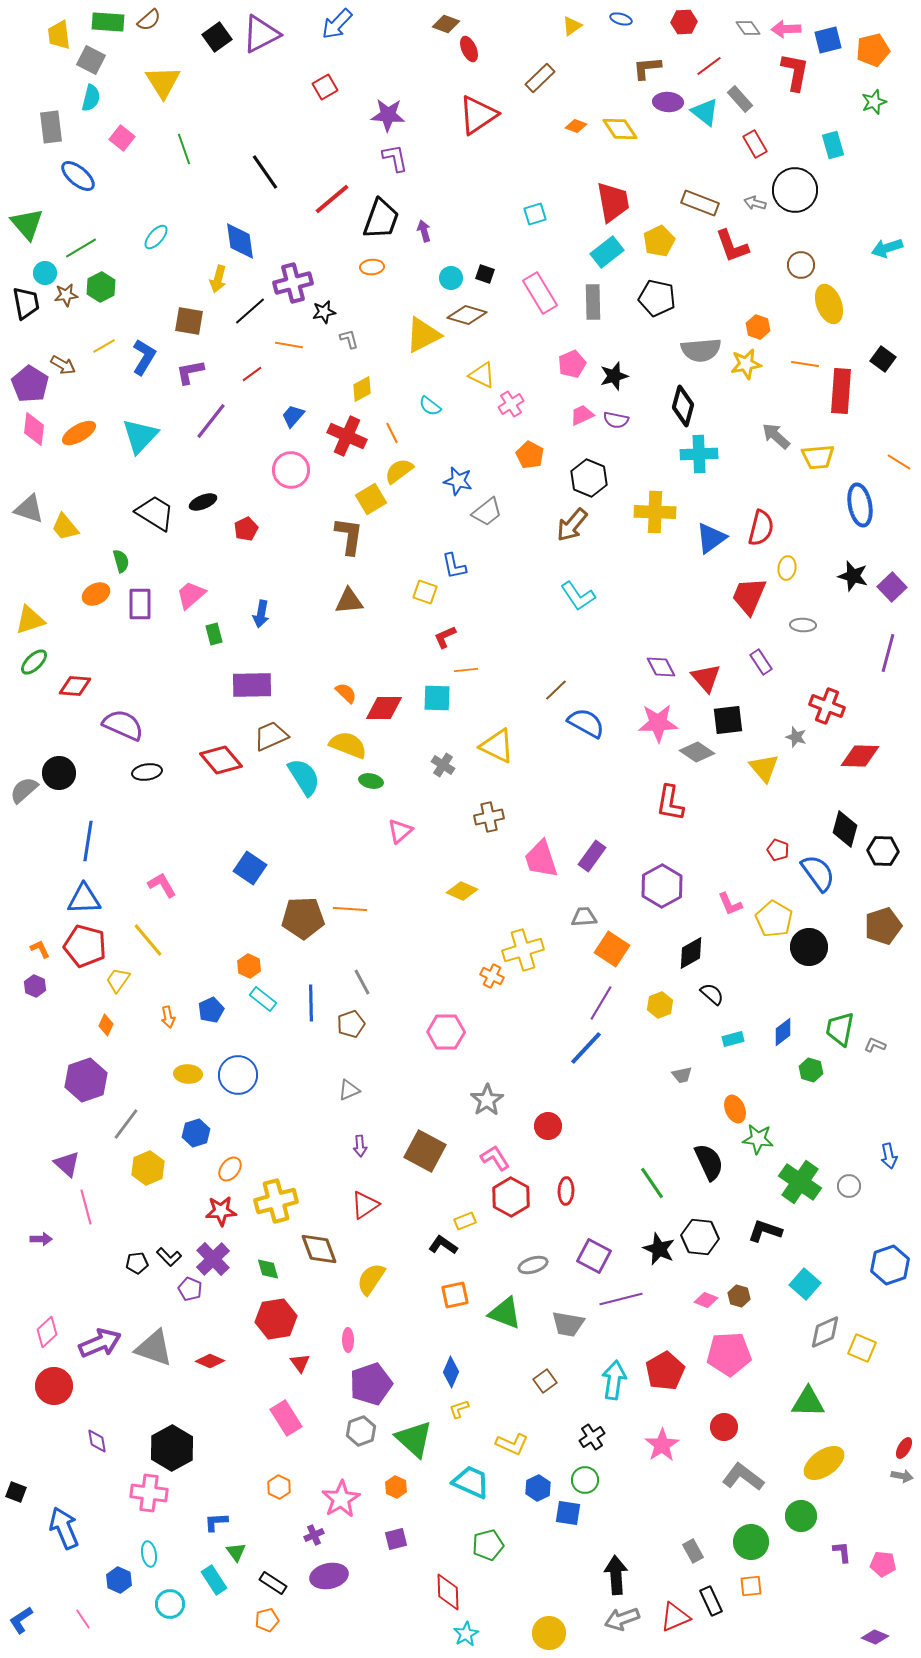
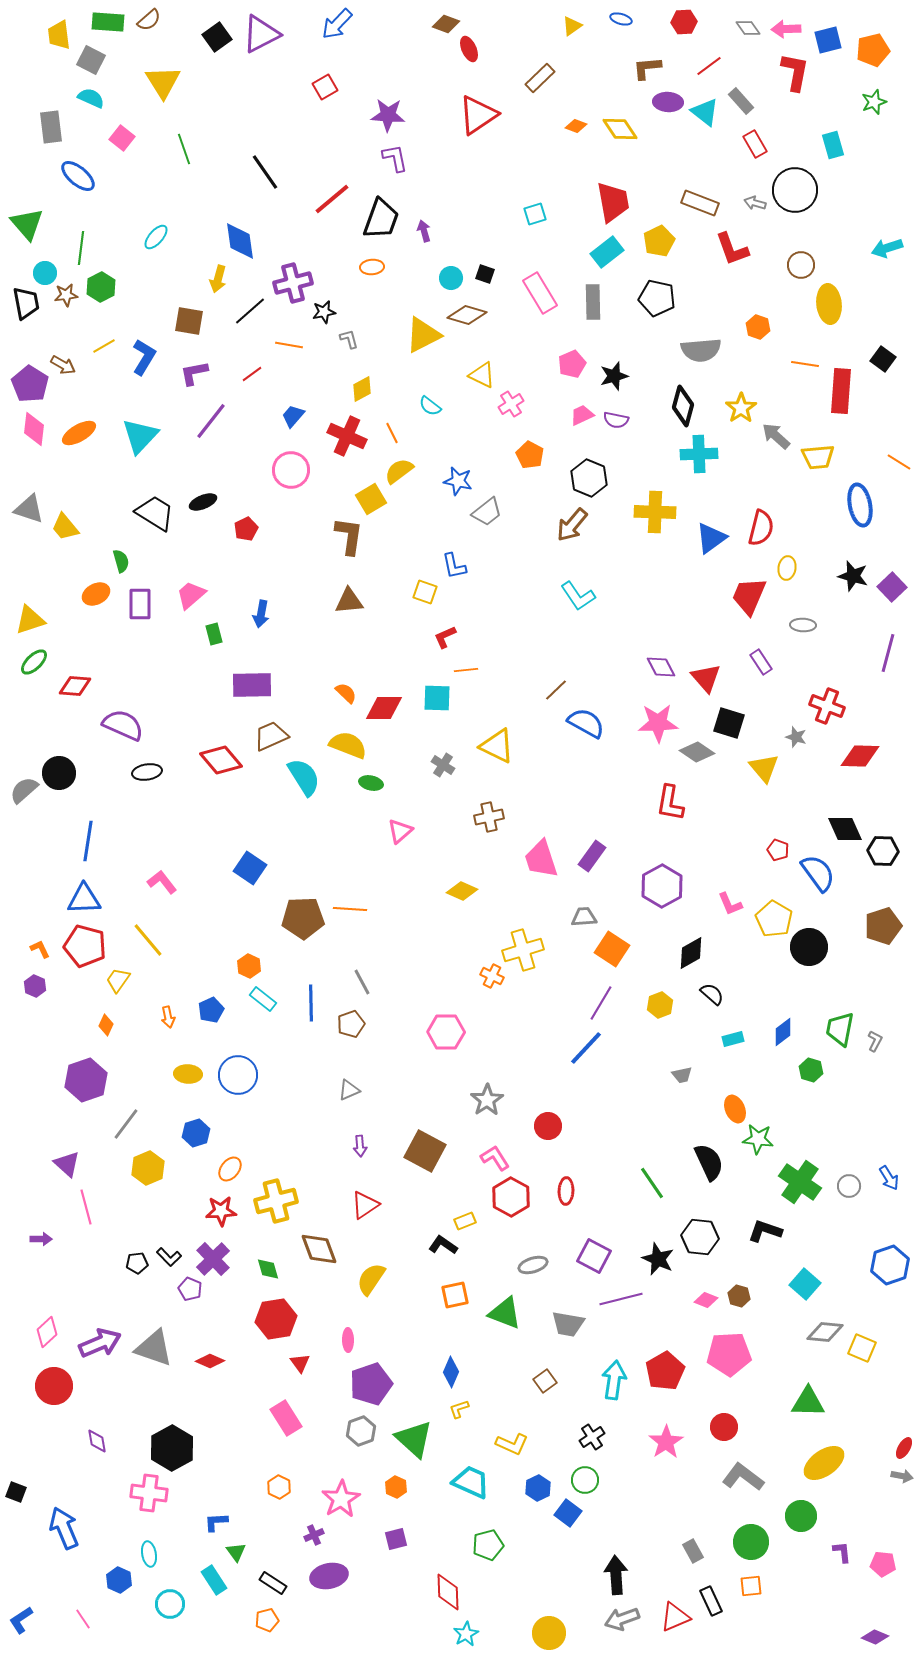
cyan semicircle at (91, 98): rotated 80 degrees counterclockwise
gray rectangle at (740, 99): moved 1 px right, 2 px down
red L-shape at (732, 246): moved 3 px down
green line at (81, 248): rotated 52 degrees counterclockwise
yellow ellipse at (829, 304): rotated 15 degrees clockwise
yellow star at (746, 364): moved 5 px left, 44 px down; rotated 24 degrees counterclockwise
purple L-shape at (190, 372): moved 4 px right, 1 px down
black square at (728, 720): moved 1 px right, 3 px down; rotated 24 degrees clockwise
green ellipse at (371, 781): moved 2 px down
black diamond at (845, 829): rotated 39 degrees counterclockwise
pink L-shape at (162, 885): moved 3 px up; rotated 8 degrees counterclockwise
gray L-shape at (875, 1045): moved 4 px up; rotated 95 degrees clockwise
blue arrow at (889, 1156): moved 22 px down; rotated 20 degrees counterclockwise
black star at (659, 1249): moved 1 px left, 10 px down
gray diamond at (825, 1332): rotated 30 degrees clockwise
pink star at (662, 1445): moved 4 px right, 3 px up
blue square at (568, 1513): rotated 28 degrees clockwise
